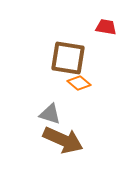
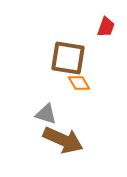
red trapezoid: rotated 100 degrees clockwise
orange diamond: rotated 20 degrees clockwise
gray triangle: moved 4 px left
